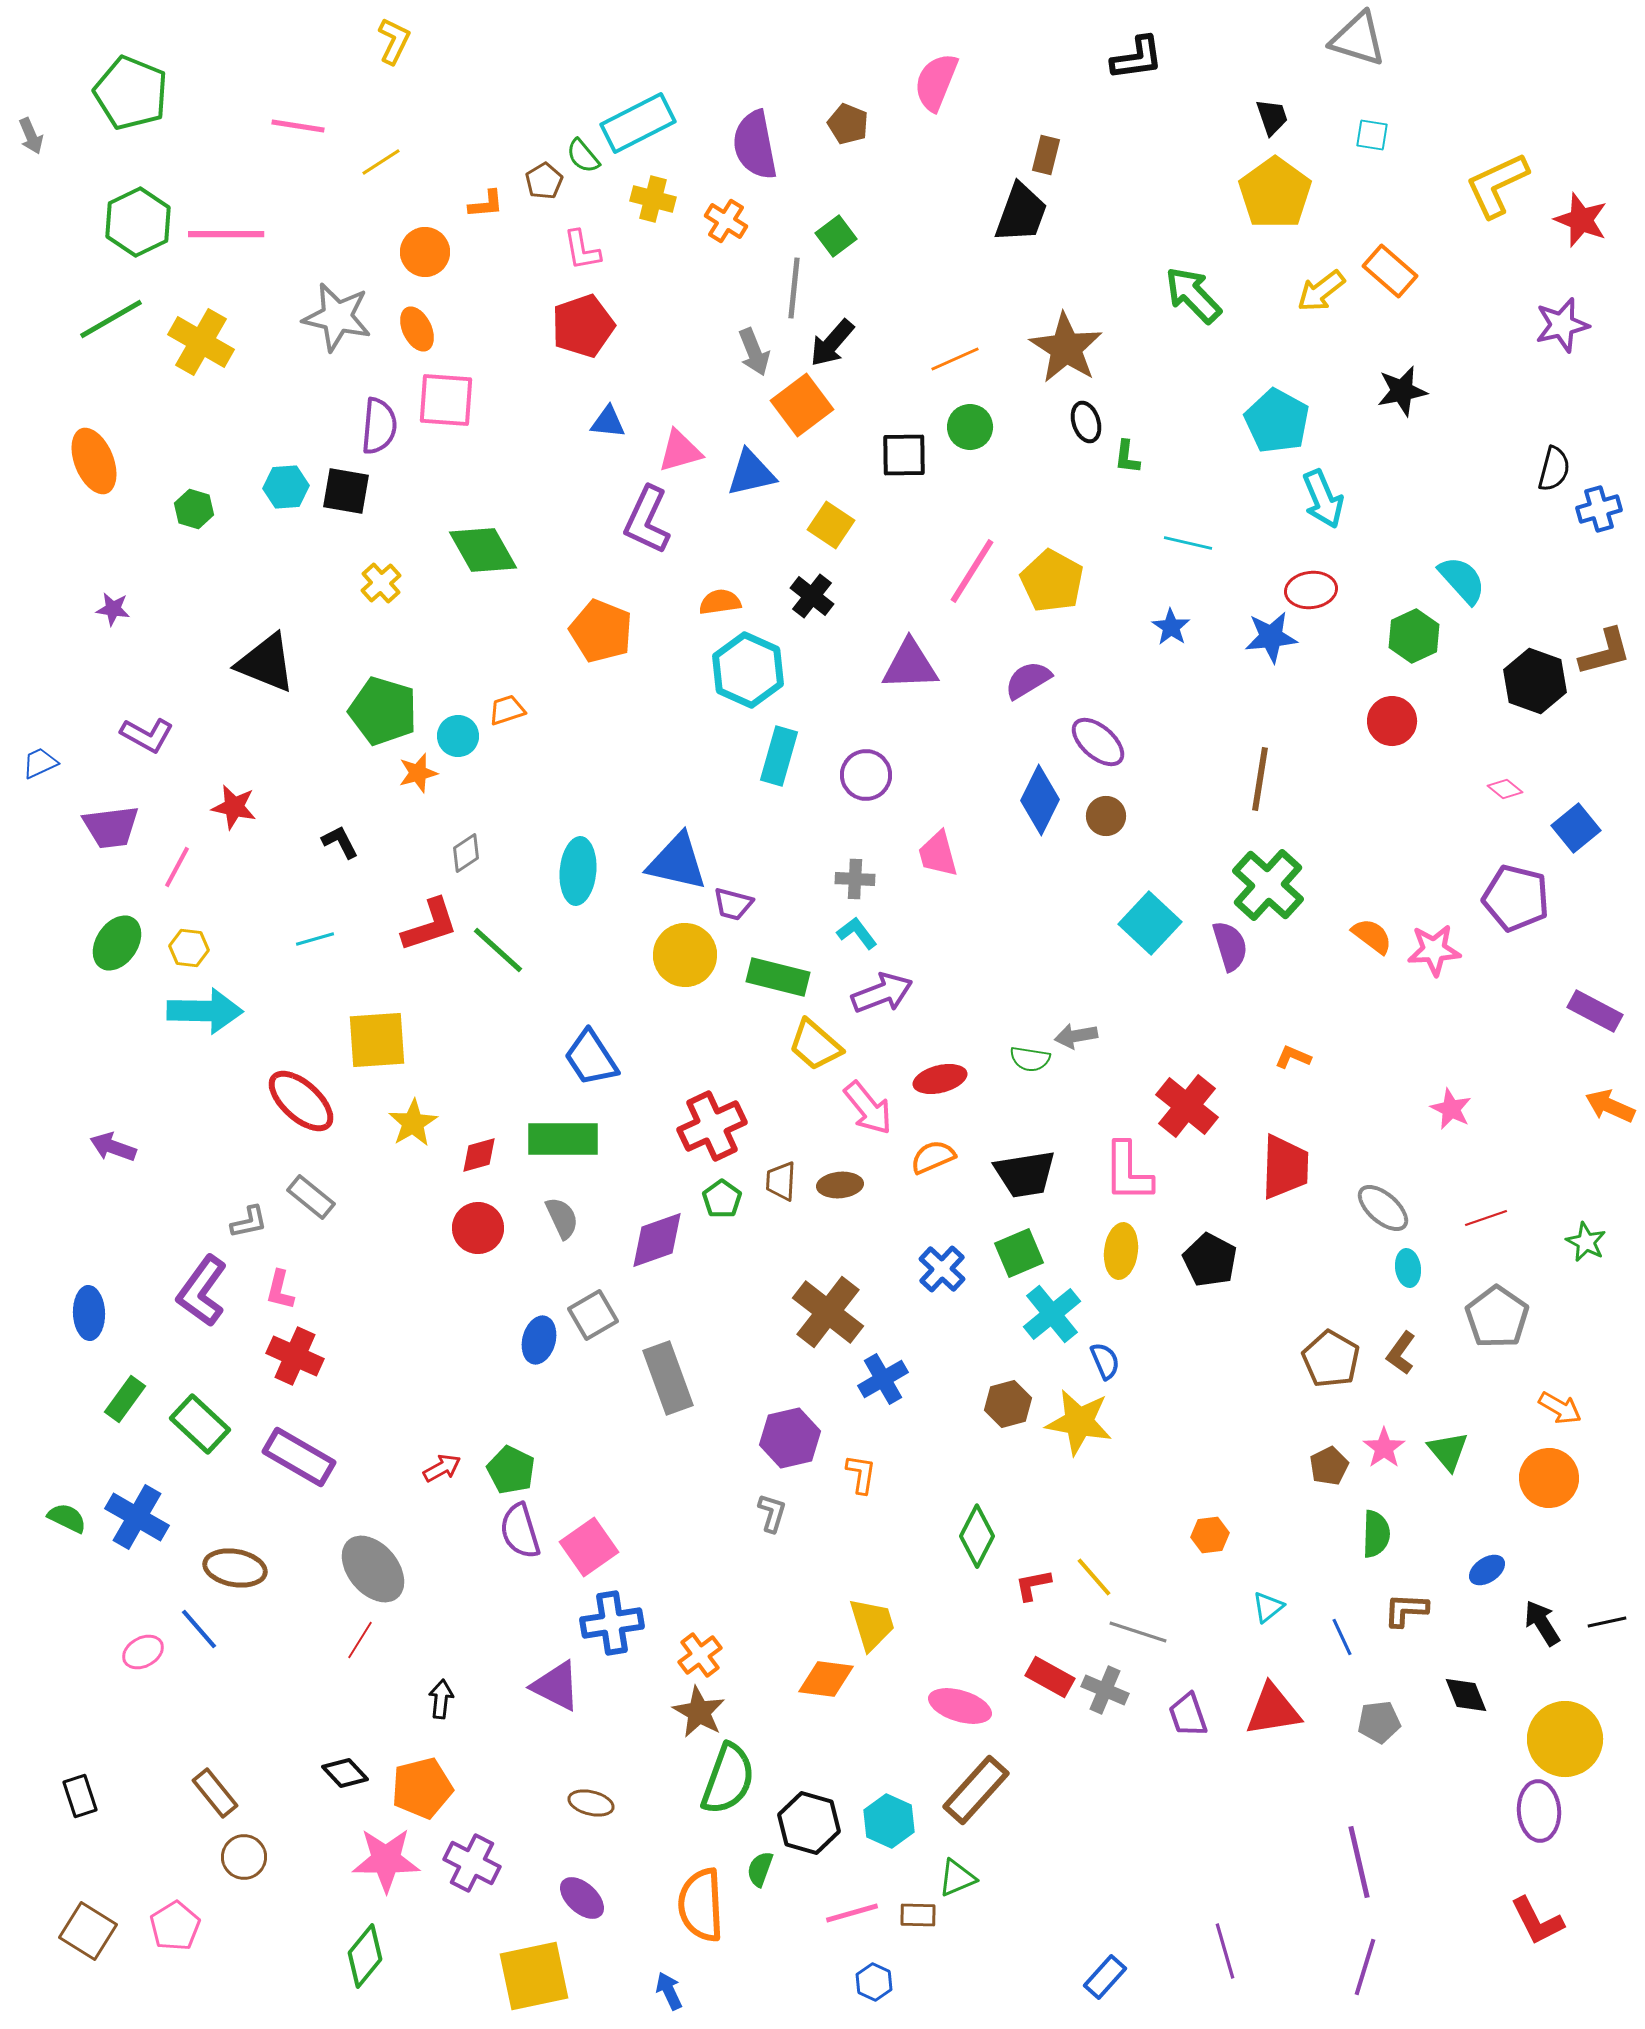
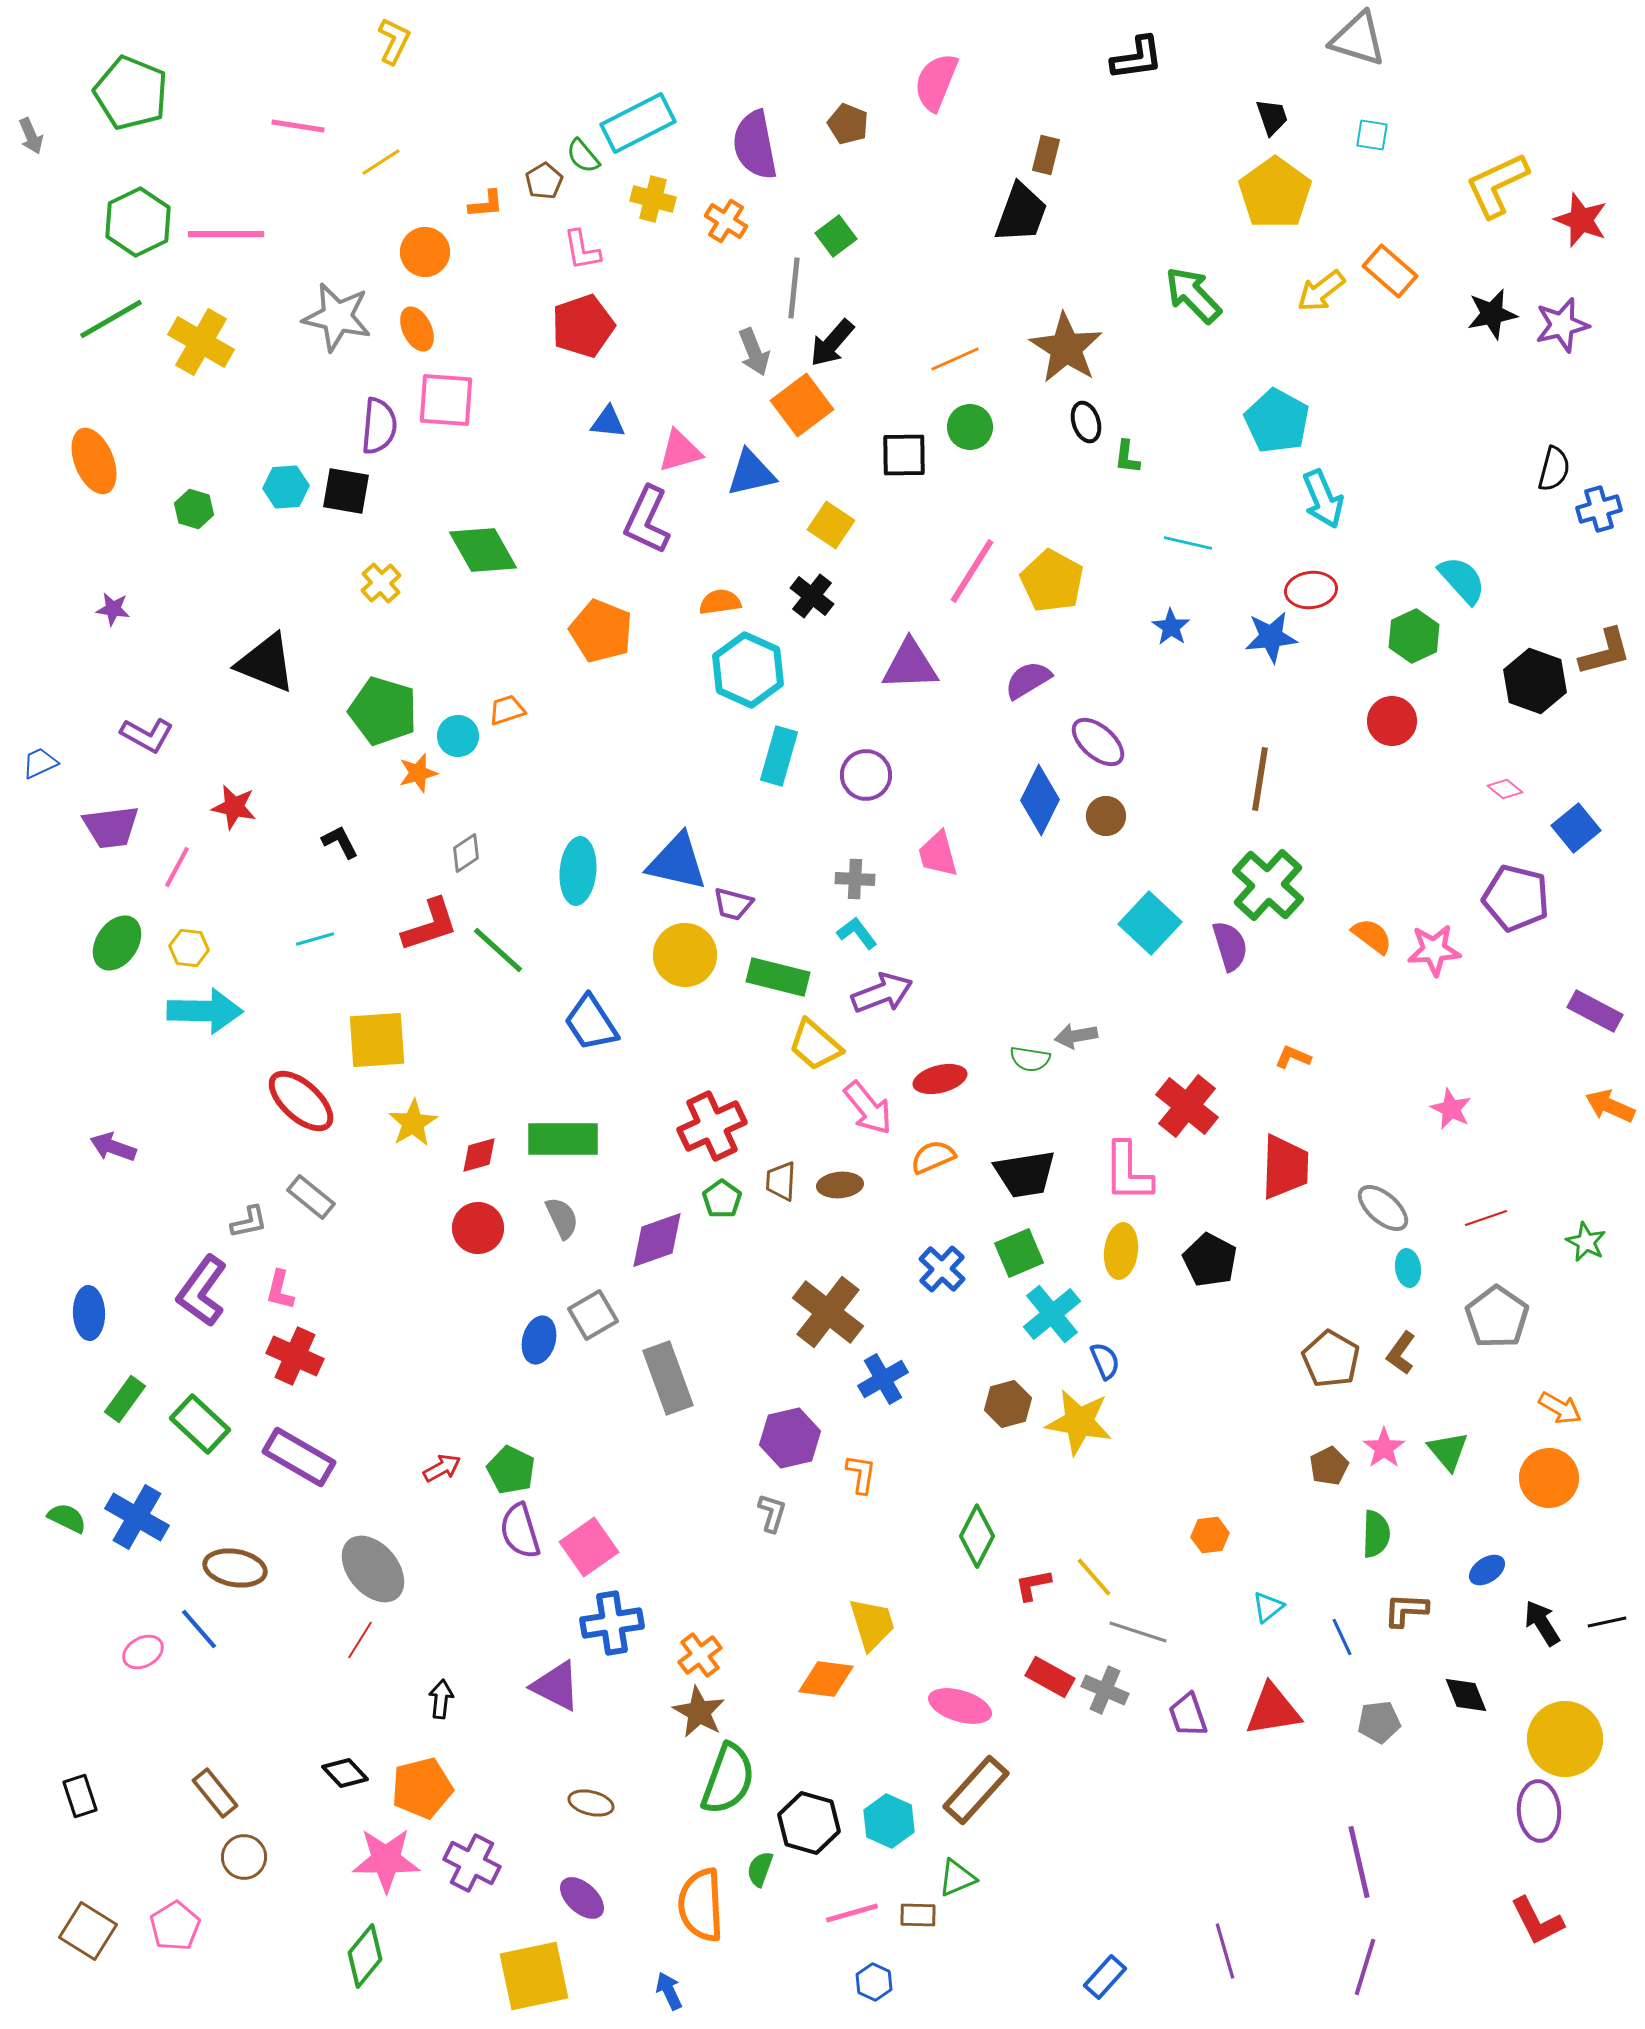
black star at (1402, 391): moved 90 px right, 77 px up
blue trapezoid at (591, 1058): moved 35 px up
